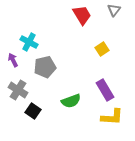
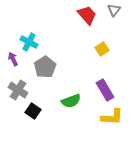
red trapezoid: moved 5 px right; rotated 10 degrees counterclockwise
purple arrow: moved 1 px up
gray pentagon: rotated 20 degrees counterclockwise
